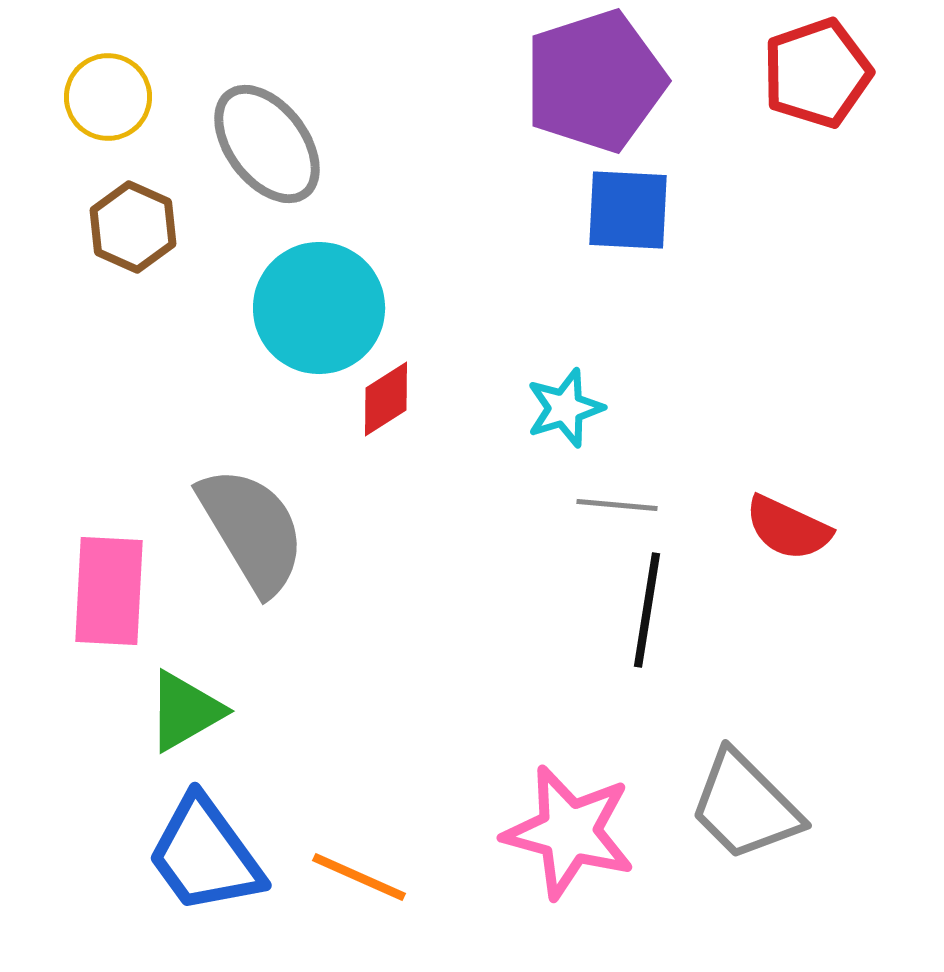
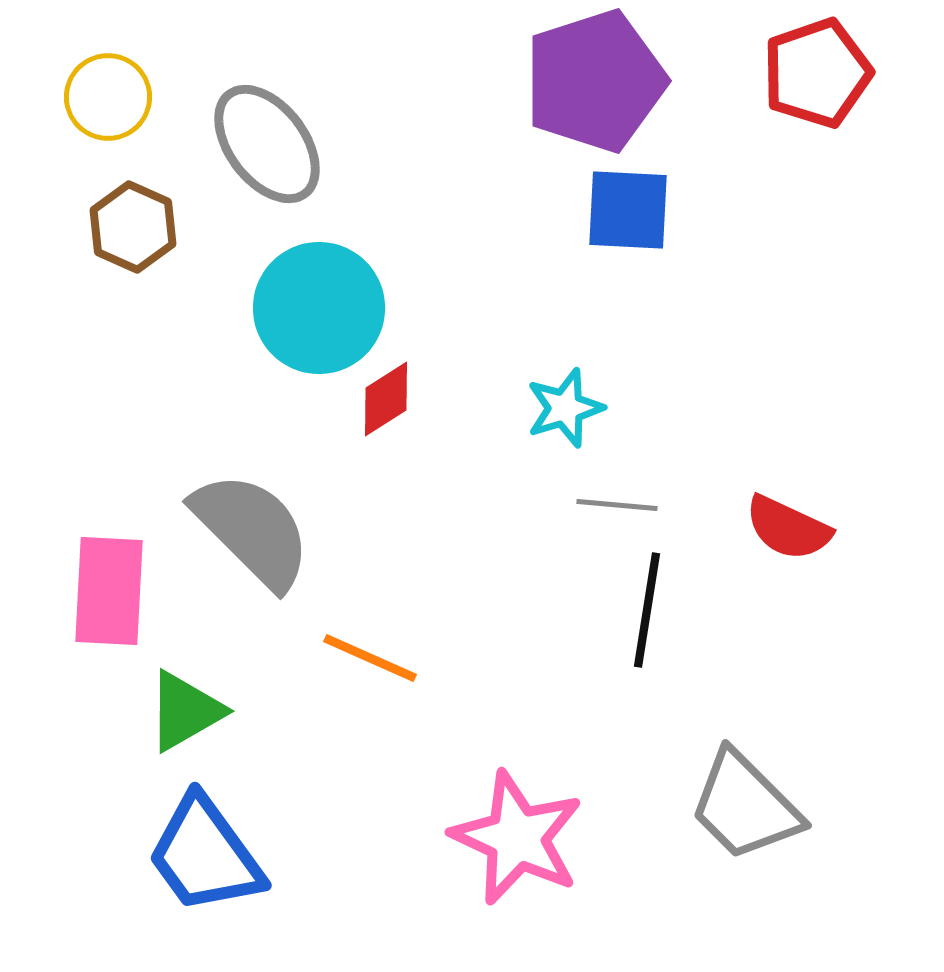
gray semicircle: rotated 14 degrees counterclockwise
pink star: moved 52 px left, 6 px down; rotated 10 degrees clockwise
orange line: moved 11 px right, 219 px up
